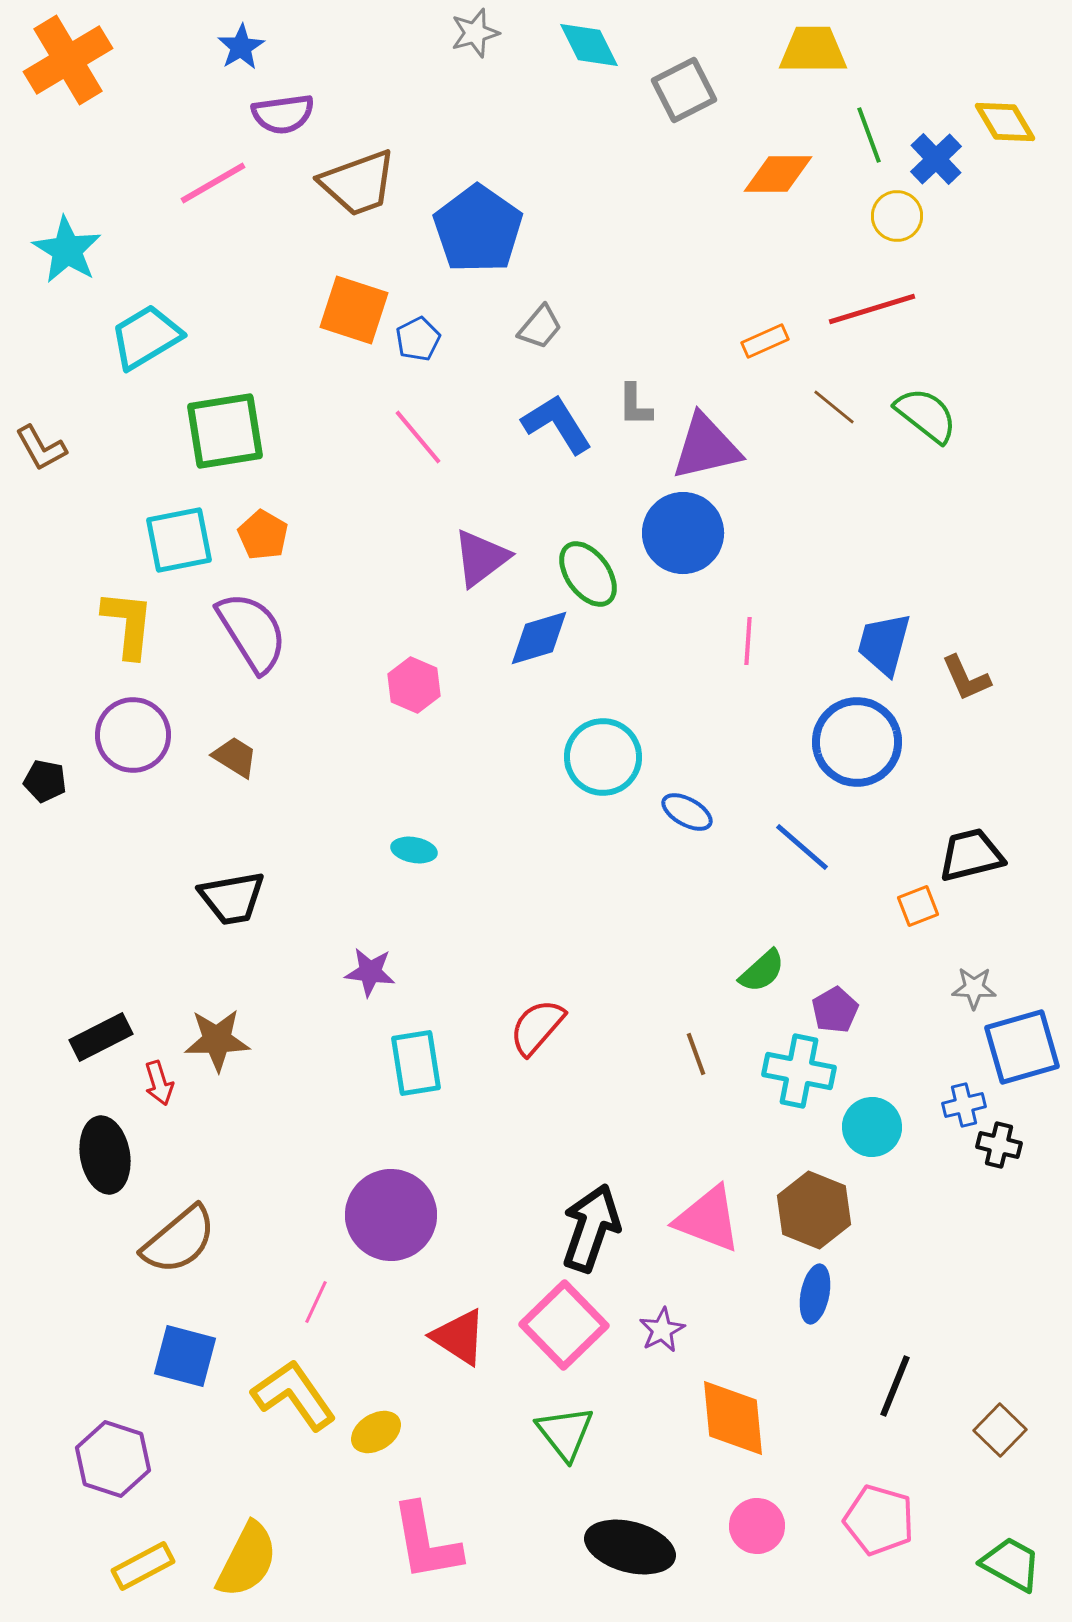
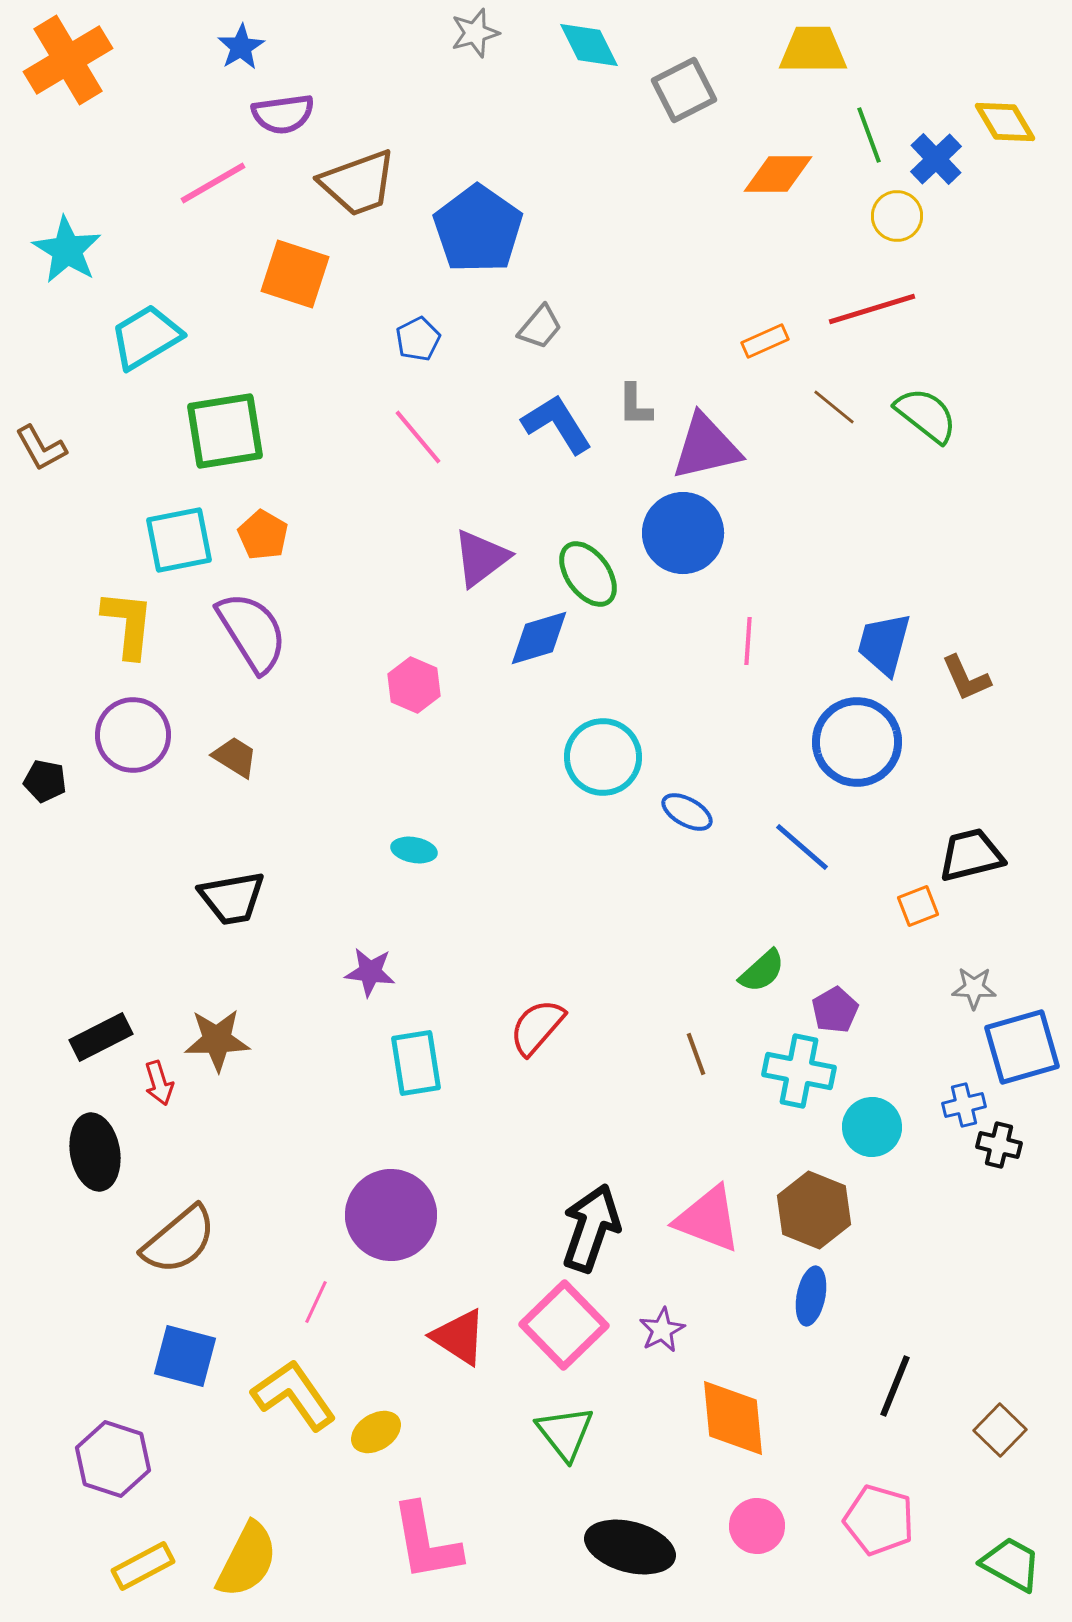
orange square at (354, 310): moved 59 px left, 36 px up
black ellipse at (105, 1155): moved 10 px left, 3 px up
blue ellipse at (815, 1294): moved 4 px left, 2 px down
